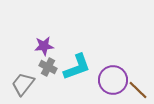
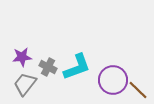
purple star: moved 22 px left, 11 px down
gray trapezoid: moved 2 px right
